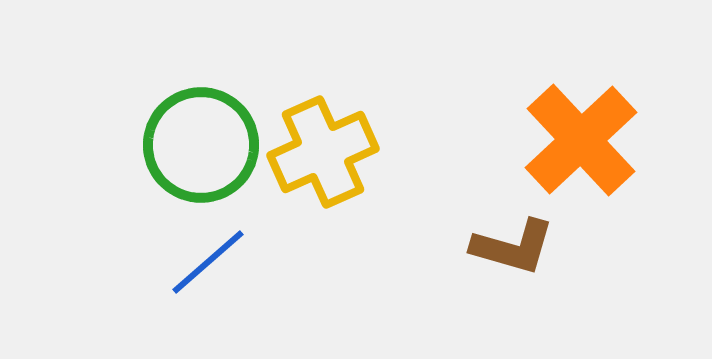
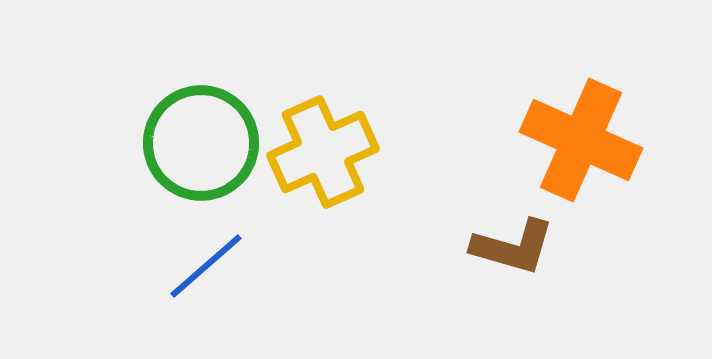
orange cross: rotated 23 degrees counterclockwise
green circle: moved 2 px up
blue line: moved 2 px left, 4 px down
